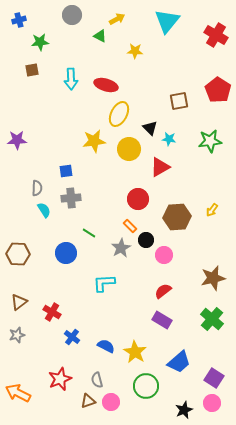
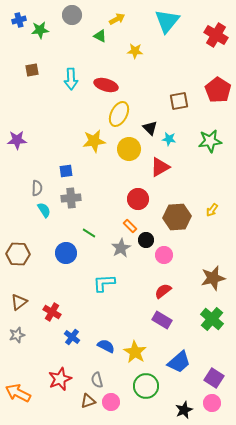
green star at (40, 42): moved 12 px up
